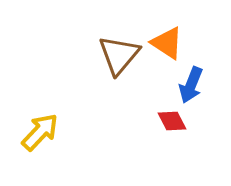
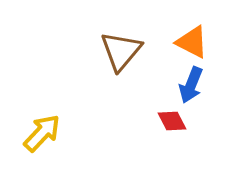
orange triangle: moved 25 px right, 1 px up; rotated 6 degrees counterclockwise
brown triangle: moved 2 px right, 4 px up
yellow arrow: moved 2 px right, 1 px down
